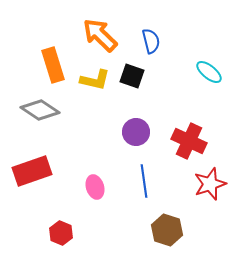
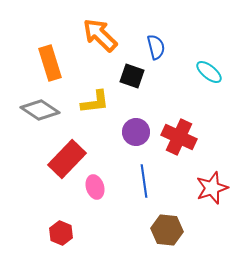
blue semicircle: moved 5 px right, 6 px down
orange rectangle: moved 3 px left, 2 px up
yellow L-shape: moved 22 px down; rotated 20 degrees counterclockwise
red cross: moved 10 px left, 4 px up
red rectangle: moved 35 px right, 12 px up; rotated 27 degrees counterclockwise
red star: moved 2 px right, 4 px down
brown hexagon: rotated 12 degrees counterclockwise
